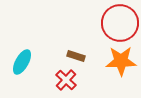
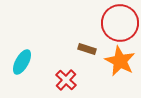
brown rectangle: moved 11 px right, 7 px up
orange star: moved 1 px left; rotated 28 degrees clockwise
